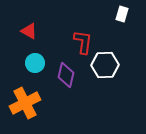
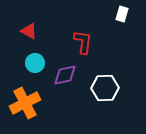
white hexagon: moved 23 px down
purple diamond: moved 1 px left; rotated 65 degrees clockwise
